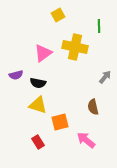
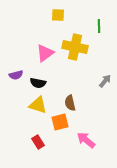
yellow square: rotated 32 degrees clockwise
pink triangle: moved 2 px right
gray arrow: moved 4 px down
brown semicircle: moved 23 px left, 4 px up
